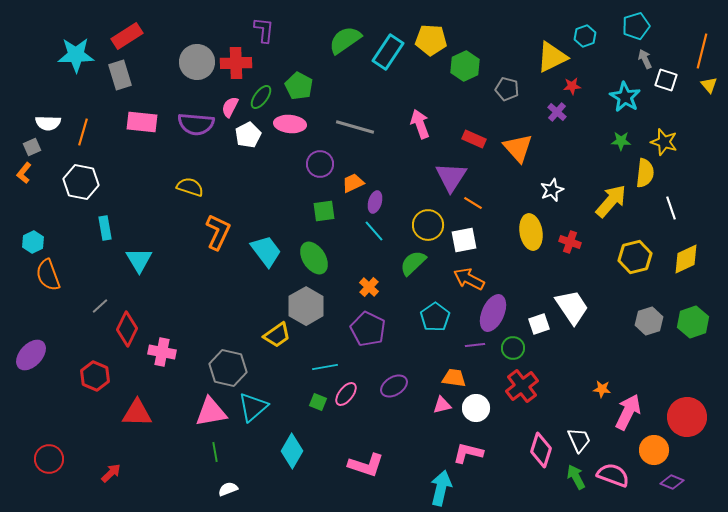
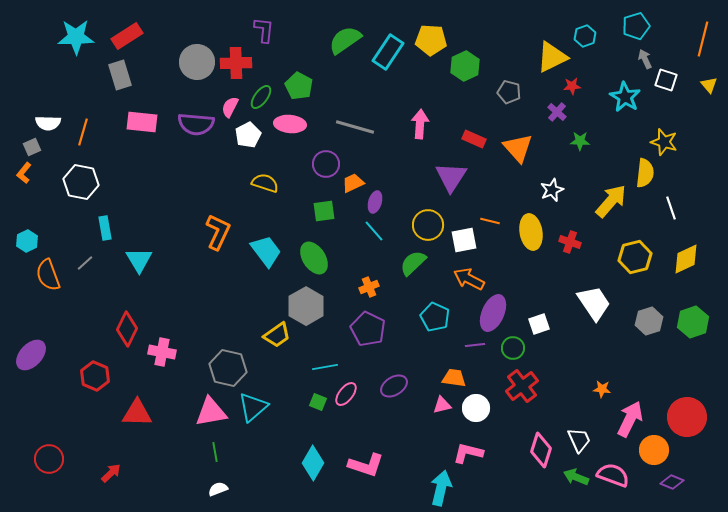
orange line at (702, 51): moved 1 px right, 12 px up
cyan star at (76, 55): moved 18 px up
gray pentagon at (507, 89): moved 2 px right, 3 px down
pink arrow at (420, 124): rotated 24 degrees clockwise
green star at (621, 141): moved 41 px left
purple circle at (320, 164): moved 6 px right
yellow semicircle at (190, 187): moved 75 px right, 4 px up
orange line at (473, 203): moved 17 px right, 18 px down; rotated 18 degrees counterclockwise
cyan hexagon at (33, 242): moved 6 px left, 1 px up
orange cross at (369, 287): rotated 24 degrees clockwise
gray line at (100, 306): moved 15 px left, 43 px up
white trapezoid at (572, 307): moved 22 px right, 4 px up
cyan pentagon at (435, 317): rotated 12 degrees counterclockwise
pink arrow at (628, 412): moved 2 px right, 7 px down
cyan diamond at (292, 451): moved 21 px right, 12 px down
green arrow at (576, 477): rotated 40 degrees counterclockwise
white semicircle at (228, 489): moved 10 px left
